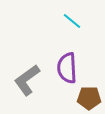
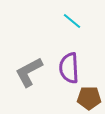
purple semicircle: moved 2 px right
gray L-shape: moved 2 px right, 8 px up; rotated 8 degrees clockwise
